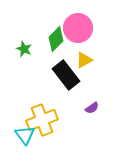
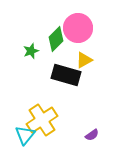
green star: moved 7 px right, 2 px down; rotated 28 degrees clockwise
black rectangle: rotated 36 degrees counterclockwise
purple semicircle: moved 27 px down
yellow cross: rotated 12 degrees counterclockwise
cyan triangle: rotated 15 degrees clockwise
